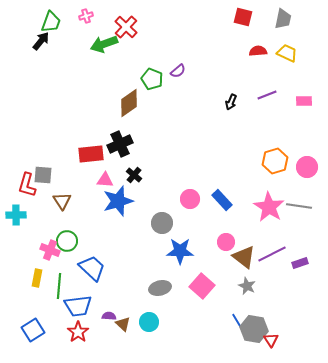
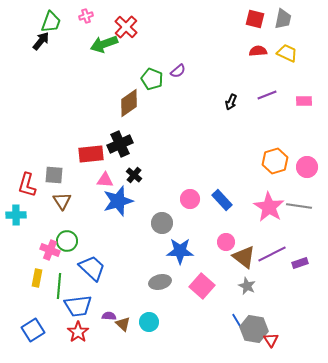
red square at (243, 17): moved 12 px right, 2 px down
gray square at (43, 175): moved 11 px right
gray ellipse at (160, 288): moved 6 px up
